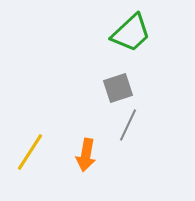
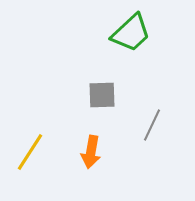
gray square: moved 16 px left, 7 px down; rotated 16 degrees clockwise
gray line: moved 24 px right
orange arrow: moved 5 px right, 3 px up
